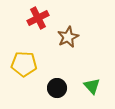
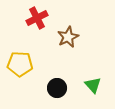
red cross: moved 1 px left
yellow pentagon: moved 4 px left
green triangle: moved 1 px right, 1 px up
